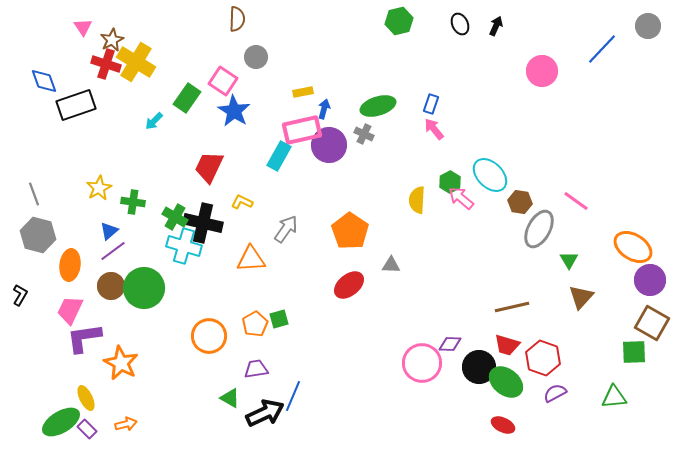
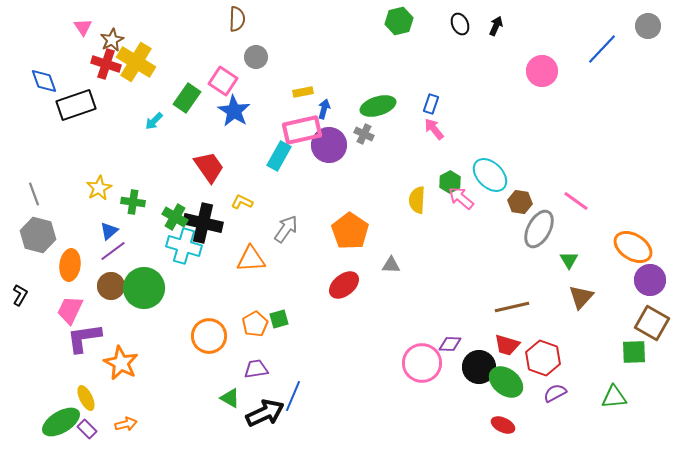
red trapezoid at (209, 167): rotated 120 degrees clockwise
red ellipse at (349, 285): moved 5 px left
